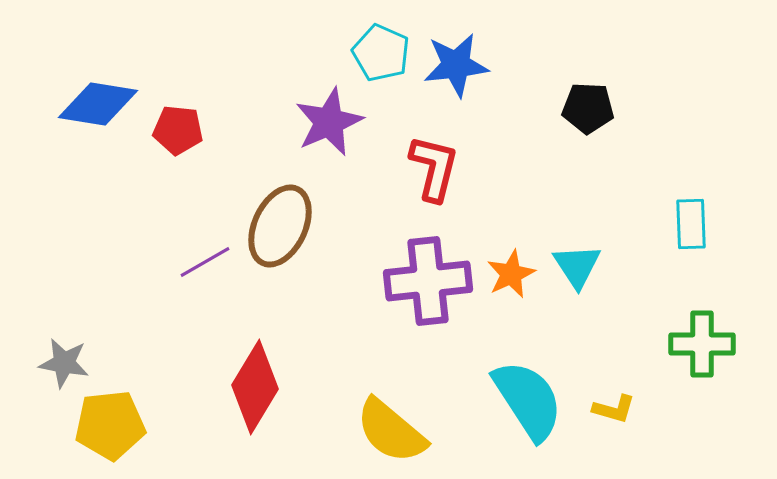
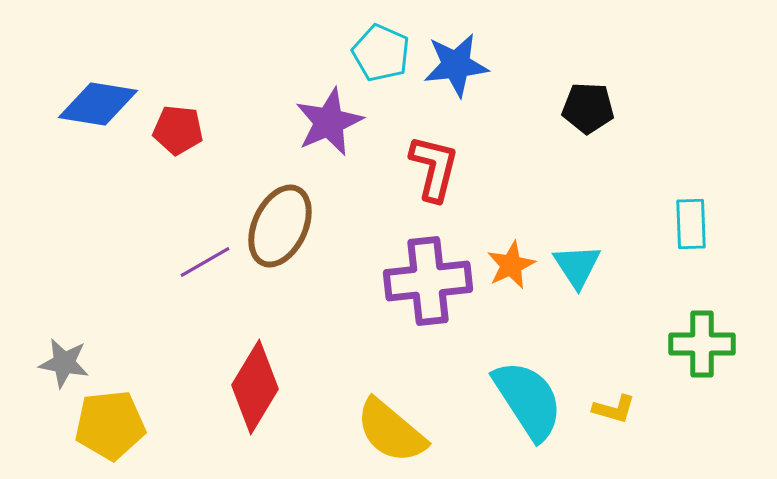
orange star: moved 9 px up
